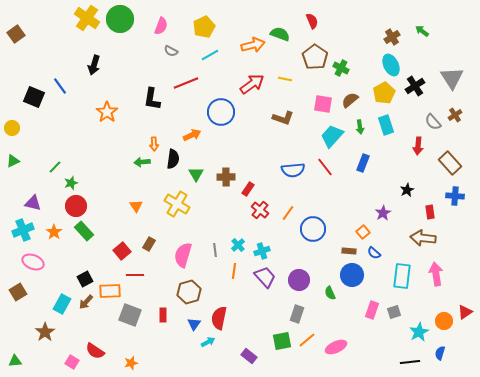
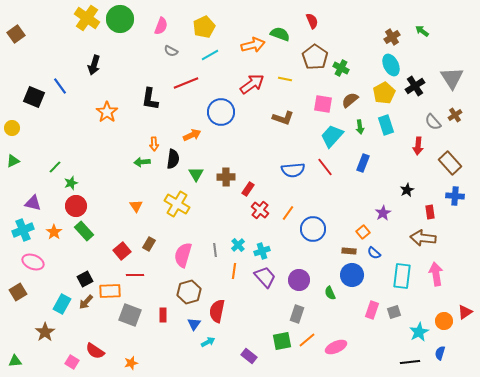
black L-shape at (152, 99): moved 2 px left
red semicircle at (219, 318): moved 2 px left, 7 px up
